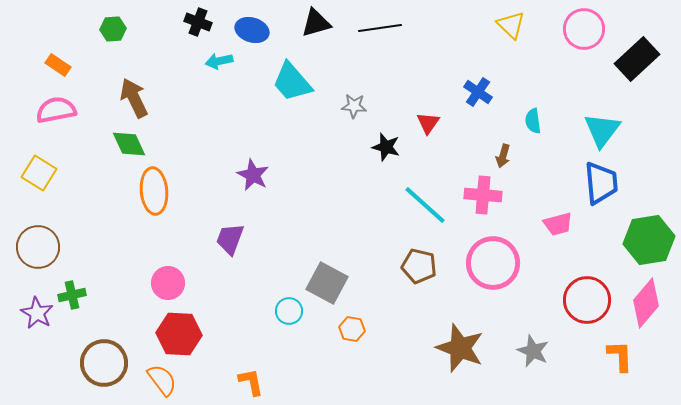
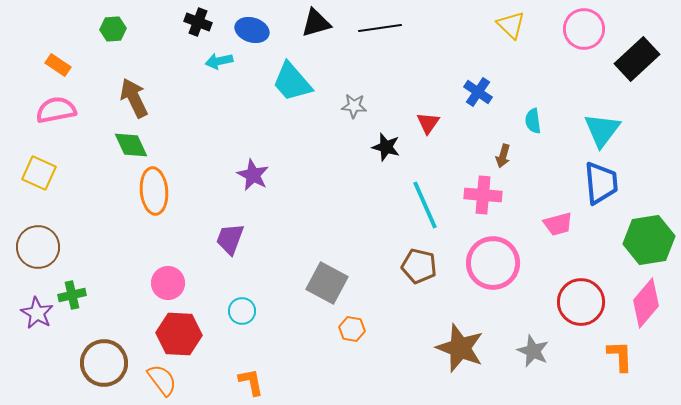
green diamond at (129, 144): moved 2 px right, 1 px down
yellow square at (39, 173): rotated 8 degrees counterclockwise
cyan line at (425, 205): rotated 24 degrees clockwise
red circle at (587, 300): moved 6 px left, 2 px down
cyan circle at (289, 311): moved 47 px left
